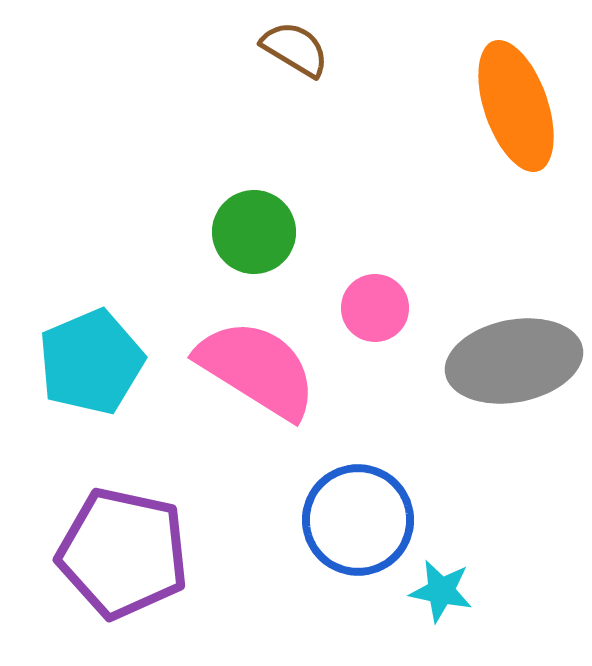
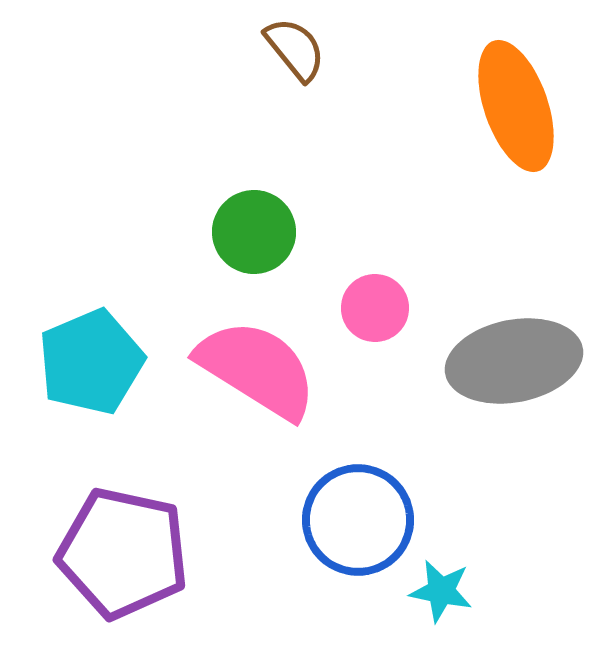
brown semicircle: rotated 20 degrees clockwise
